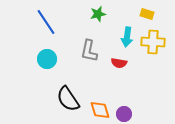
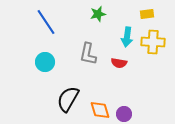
yellow rectangle: rotated 24 degrees counterclockwise
gray L-shape: moved 1 px left, 3 px down
cyan circle: moved 2 px left, 3 px down
black semicircle: rotated 64 degrees clockwise
